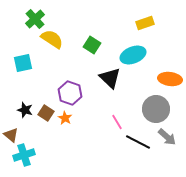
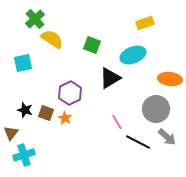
green square: rotated 12 degrees counterclockwise
black triangle: rotated 45 degrees clockwise
purple hexagon: rotated 15 degrees clockwise
brown square: rotated 14 degrees counterclockwise
brown triangle: moved 2 px up; rotated 28 degrees clockwise
